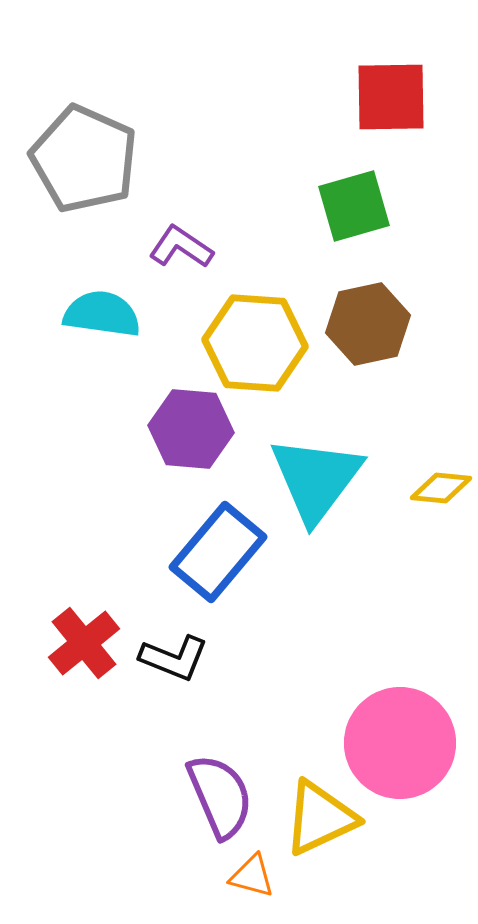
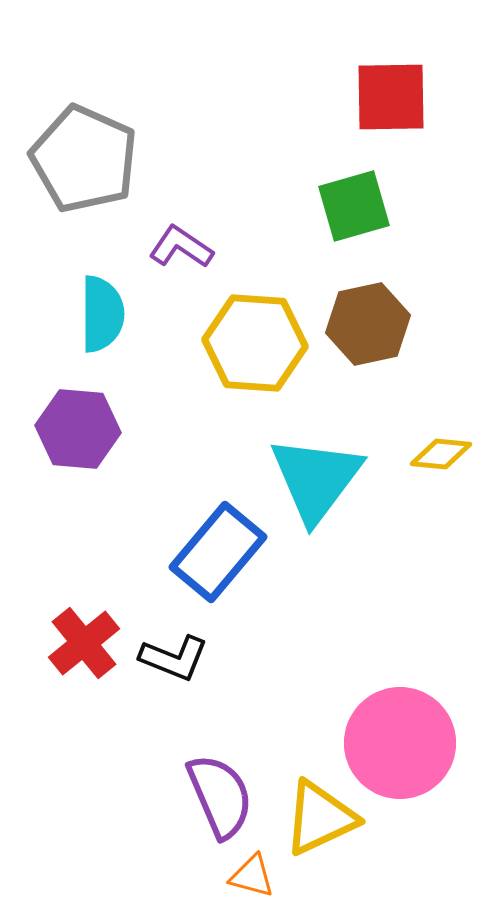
cyan semicircle: rotated 82 degrees clockwise
purple hexagon: moved 113 px left
yellow diamond: moved 34 px up
